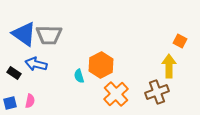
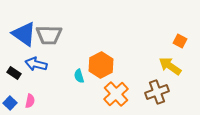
yellow arrow: moved 1 px right; rotated 55 degrees counterclockwise
blue square: rotated 32 degrees counterclockwise
